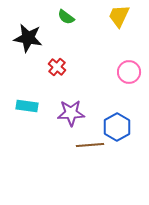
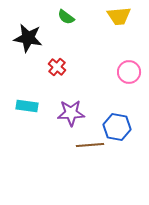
yellow trapezoid: rotated 120 degrees counterclockwise
blue hexagon: rotated 20 degrees counterclockwise
